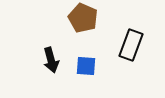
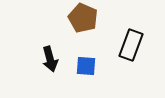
black arrow: moved 1 px left, 1 px up
